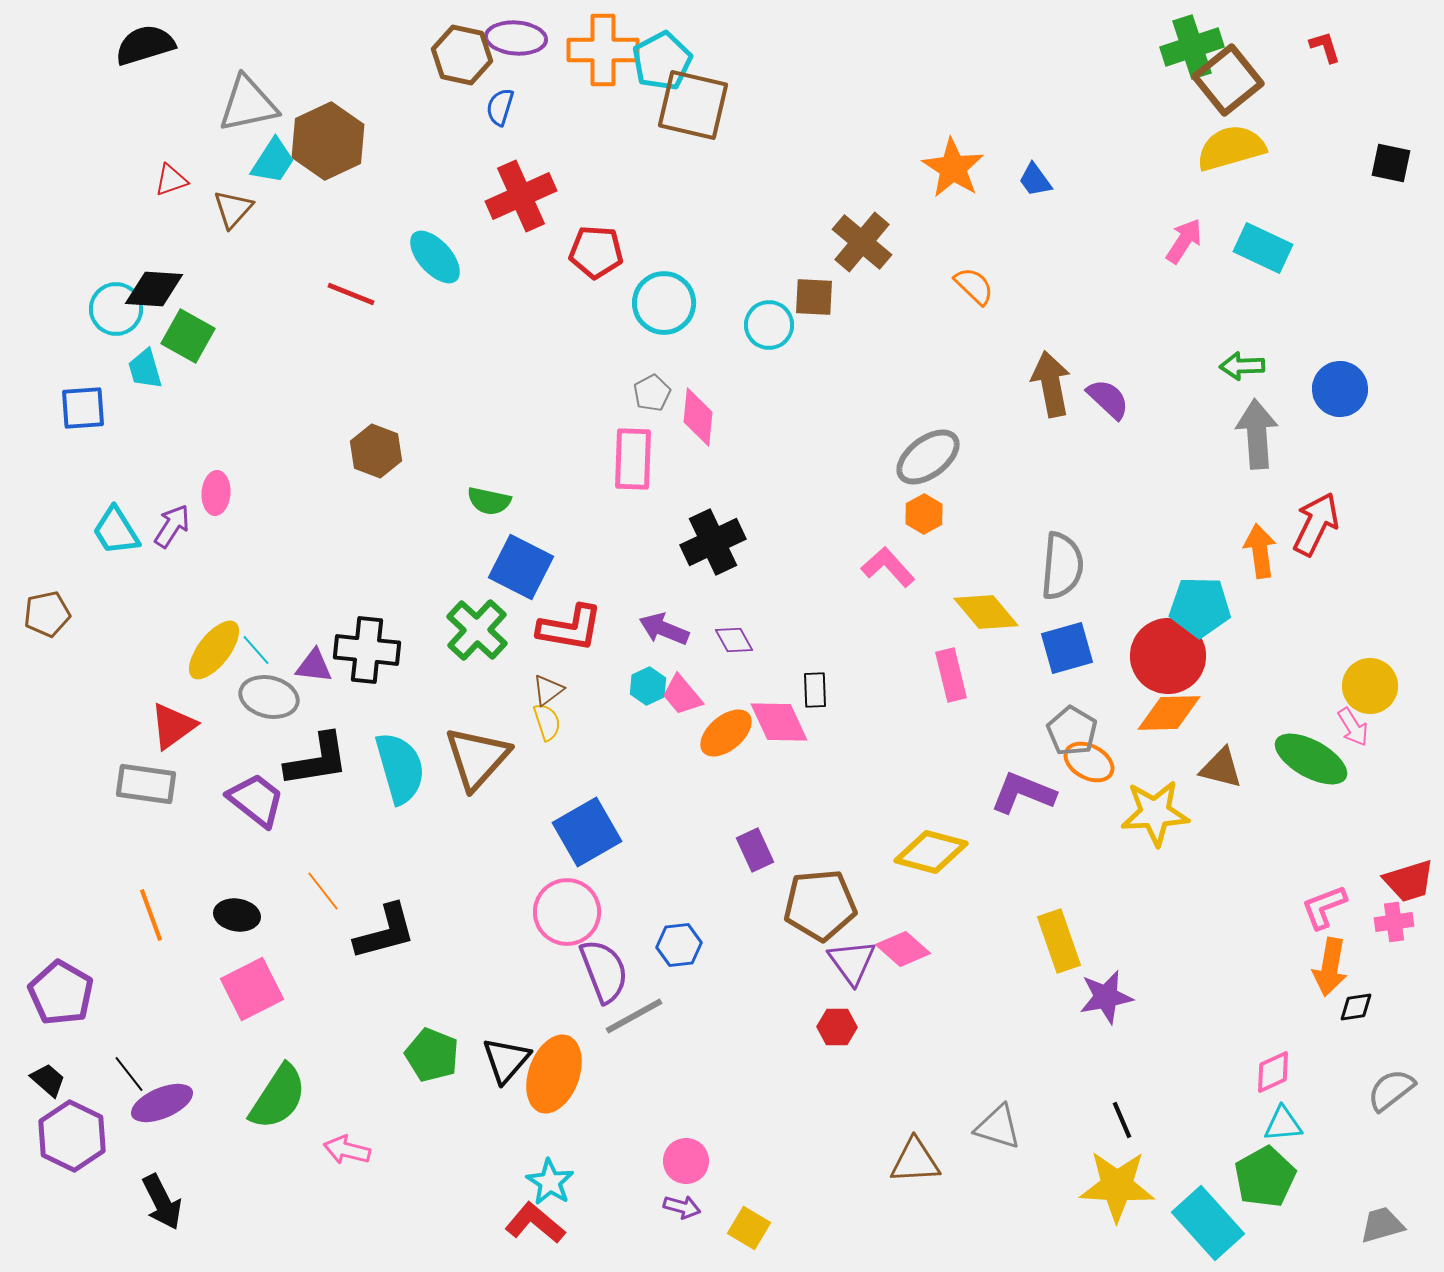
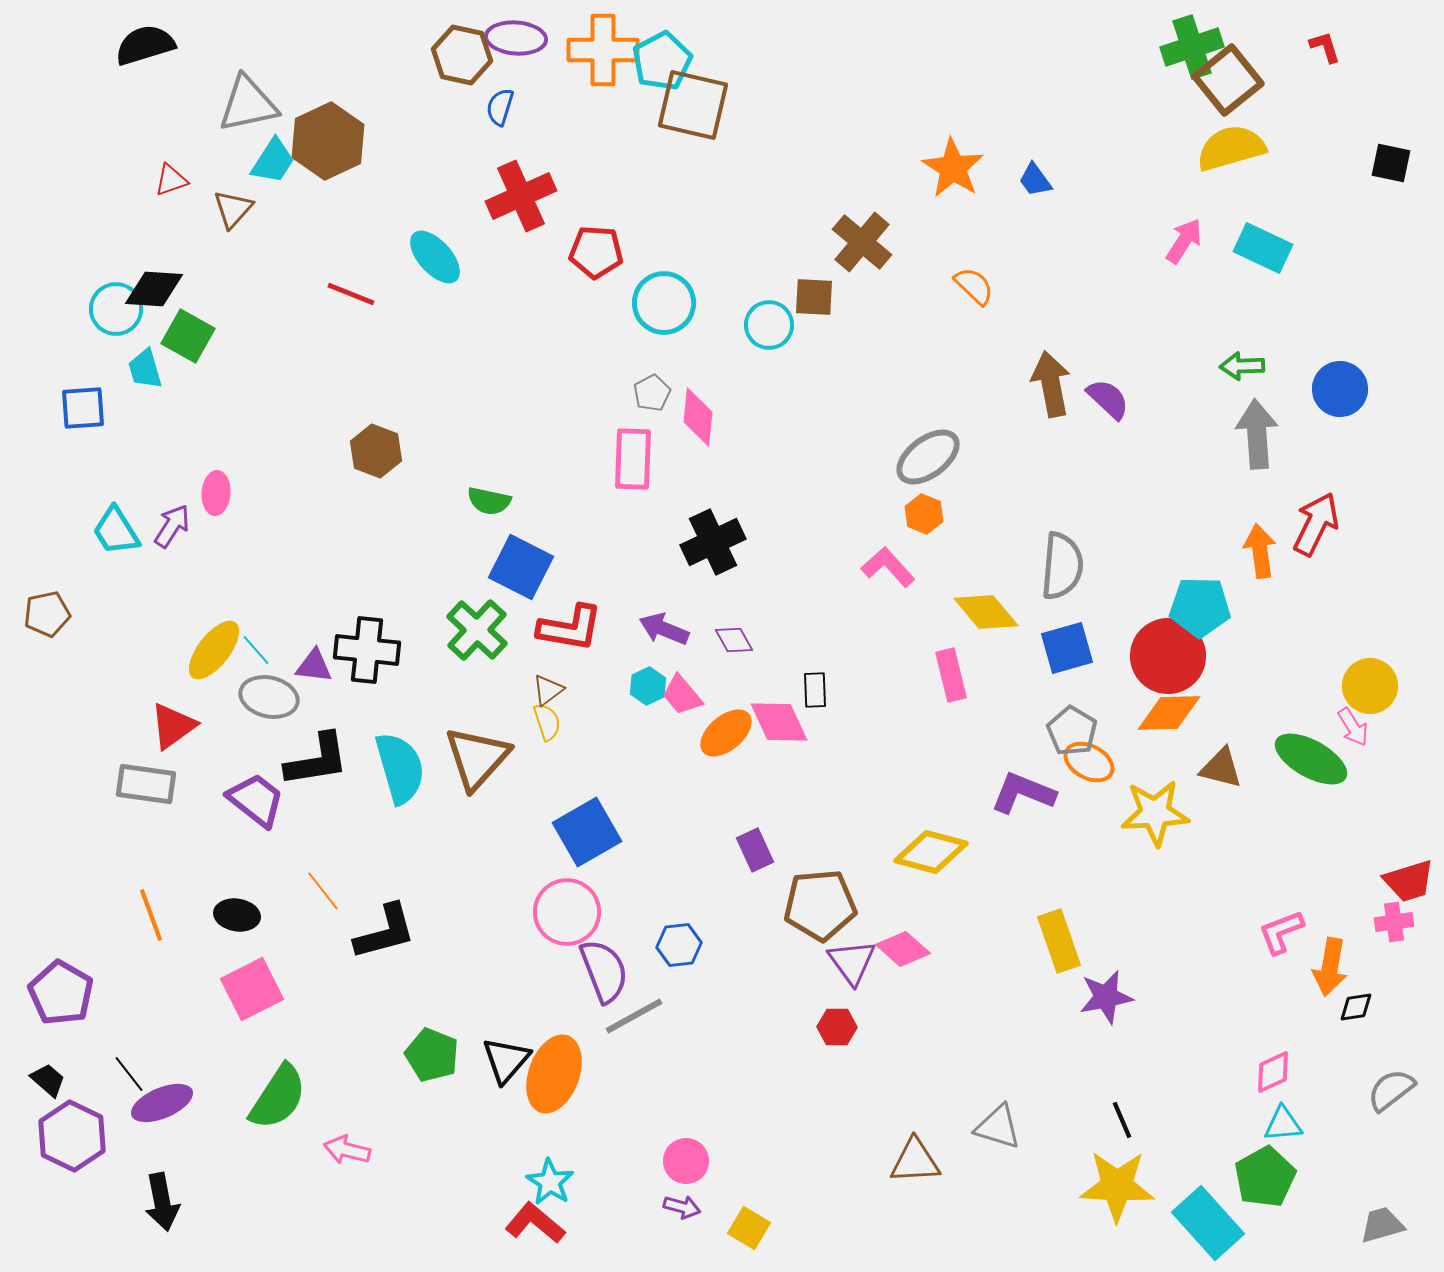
orange hexagon at (924, 514): rotated 9 degrees counterclockwise
pink L-shape at (1324, 907): moved 43 px left, 25 px down
black arrow at (162, 1202): rotated 16 degrees clockwise
